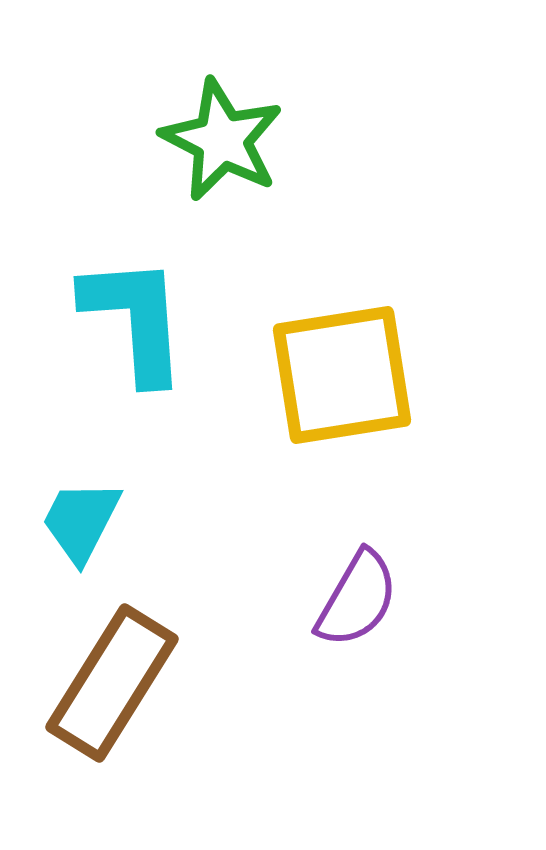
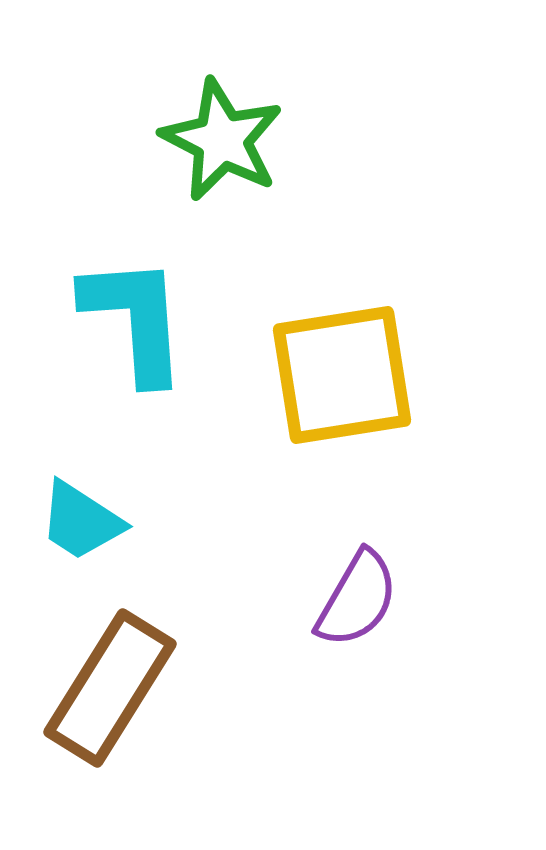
cyan trapezoid: rotated 84 degrees counterclockwise
brown rectangle: moved 2 px left, 5 px down
